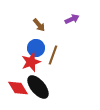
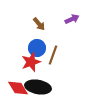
brown arrow: moved 1 px up
blue circle: moved 1 px right
black ellipse: rotated 40 degrees counterclockwise
